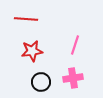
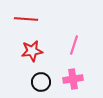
pink line: moved 1 px left
pink cross: moved 1 px down
